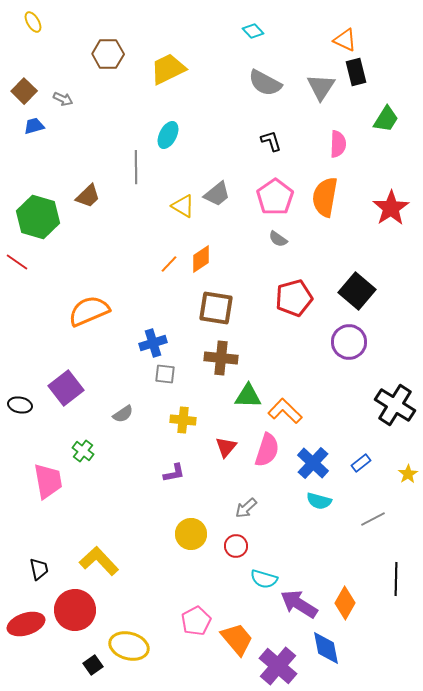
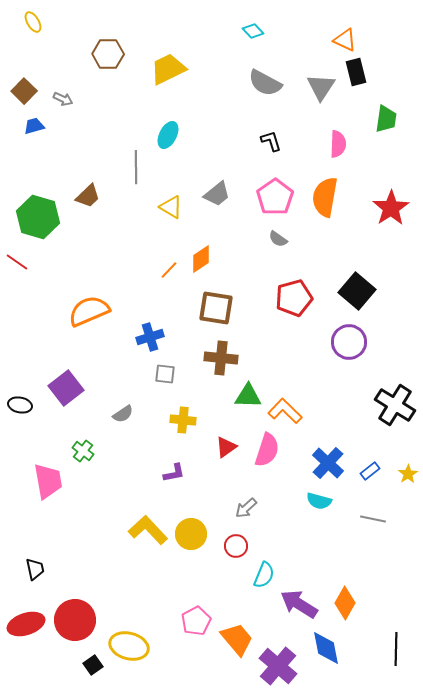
green trapezoid at (386, 119): rotated 24 degrees counterclockwise
yellow triangle at (183, 206): moved 12 px left, 1 px down
orange line at (169, 264): moved 6 px down
blue cross at (153, 343): moved 3 px left, 6 px up
red triangle at (226, 447): rotated 15 degrees clockwise
blue cross at (313, 463): moved 15 px right
blue rectangle at (361, 463): moved 9 px right, 8 px down
gray line at (373, 519): rotated 40 degrees clockwise
yellow L-shape at (99, 561): moved 49 px right, 31 px up
black trapezoid at (39, 569): moved 4 px left
cyan semicircle at (264, 579): moved 4 px up; rotated 84 degrees counterclockwise
black line at (396, 579): moved 70 px down
red circle at (75, 610): moved 10 px down
